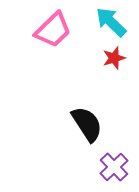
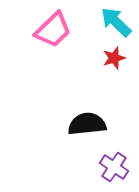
cyan arrow: moved 5 px right
black semicircle: rotated 63 degrees counterclockwise
purple cross: rotated 12 degrees counterclockwise
